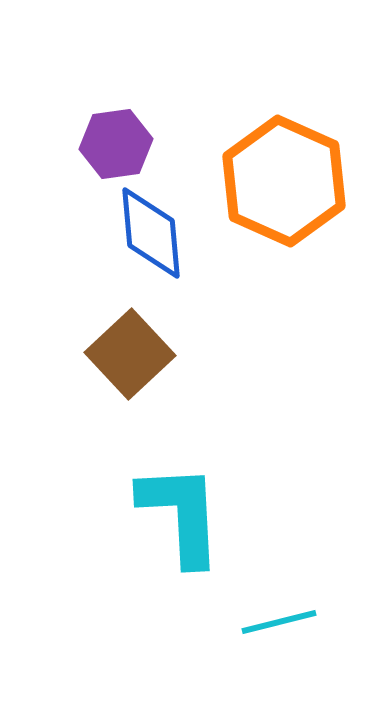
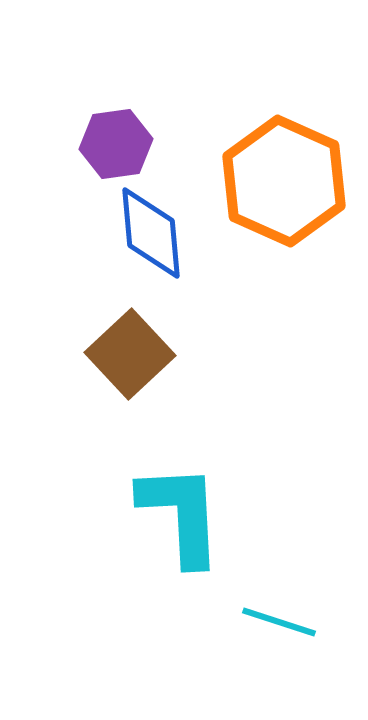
cyan line: rotated 32 degrees clockwise
